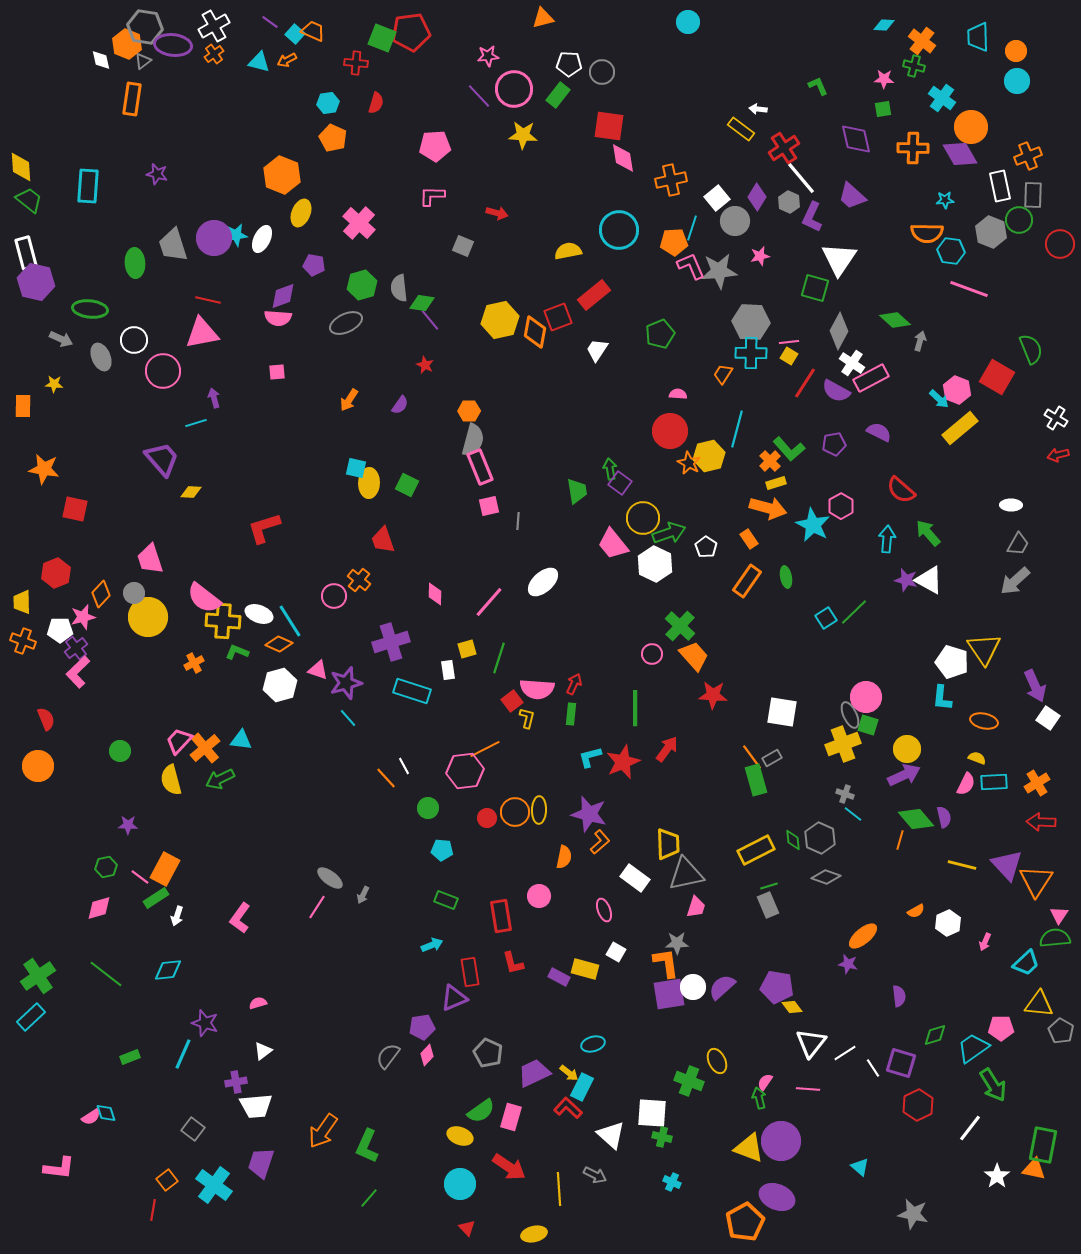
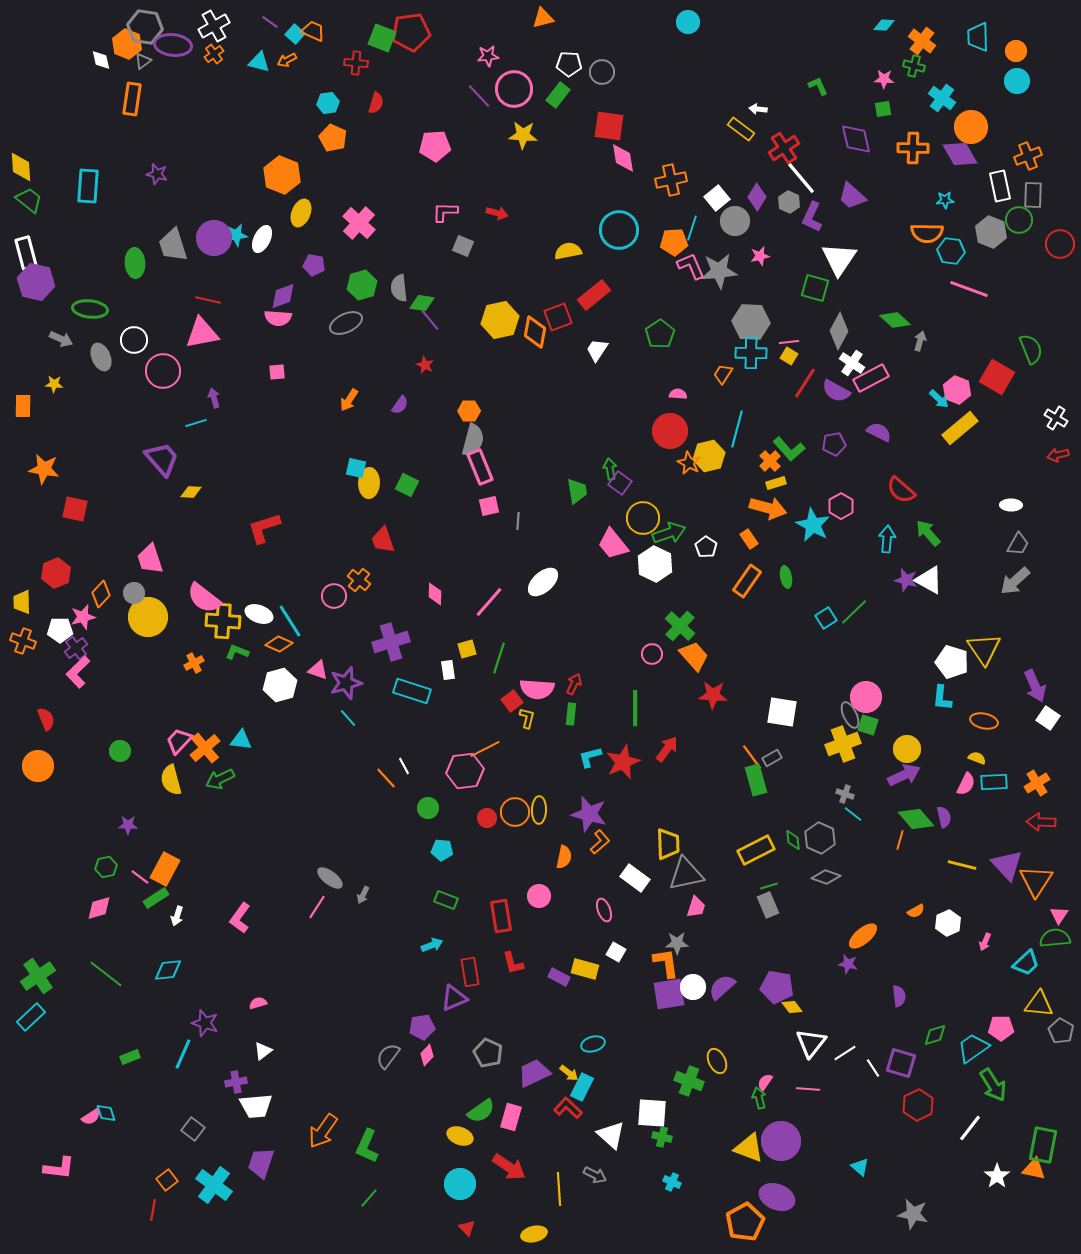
pink L-shape at (432, 196): moved 13 px right, 16 px down
green pentagon at (660, 334): rotated 12 degrees counterclockwise
